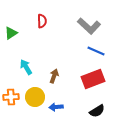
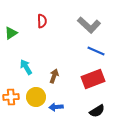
gray L-shape: moved 1 px up
yellow circle: moved 1 px right
